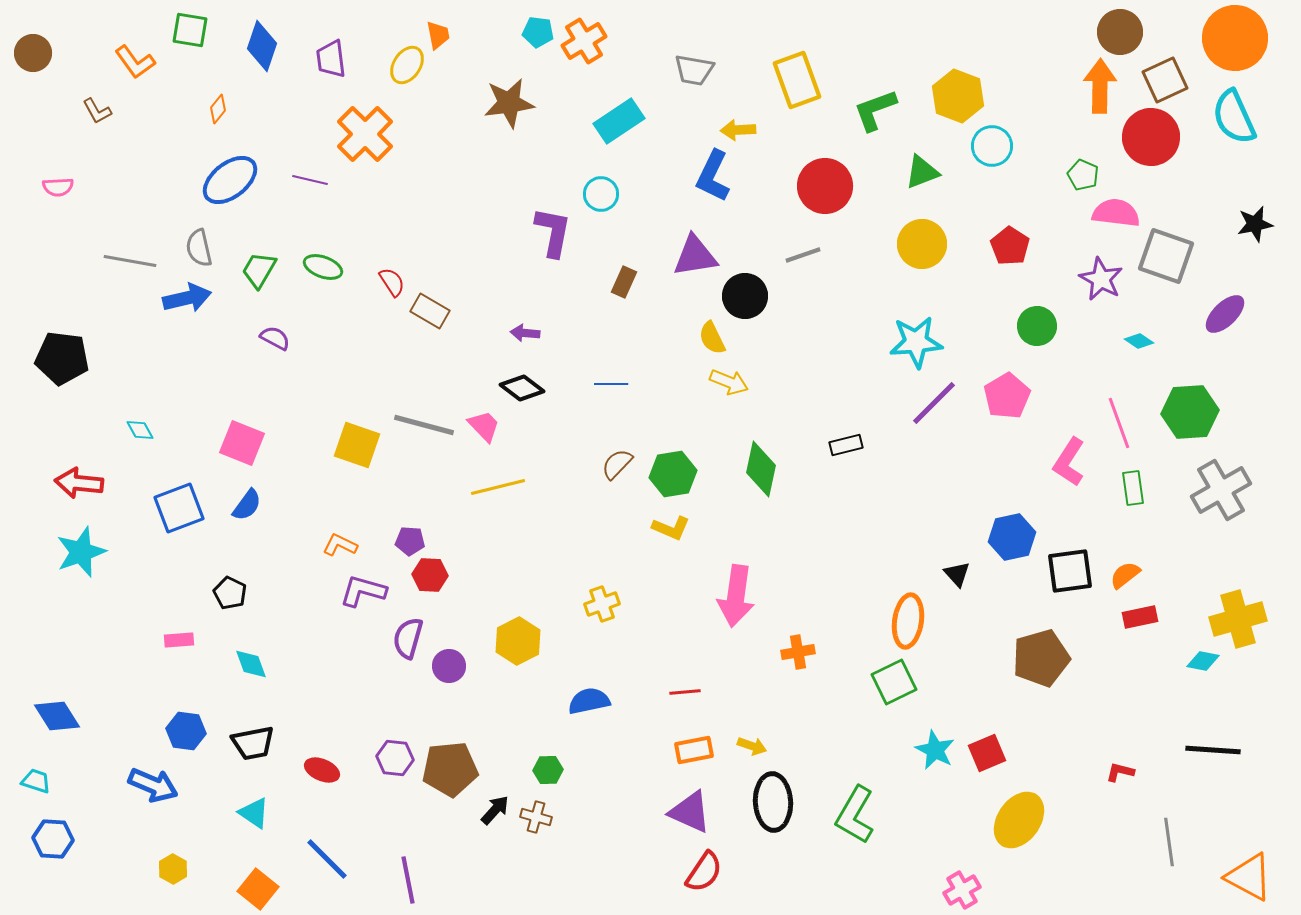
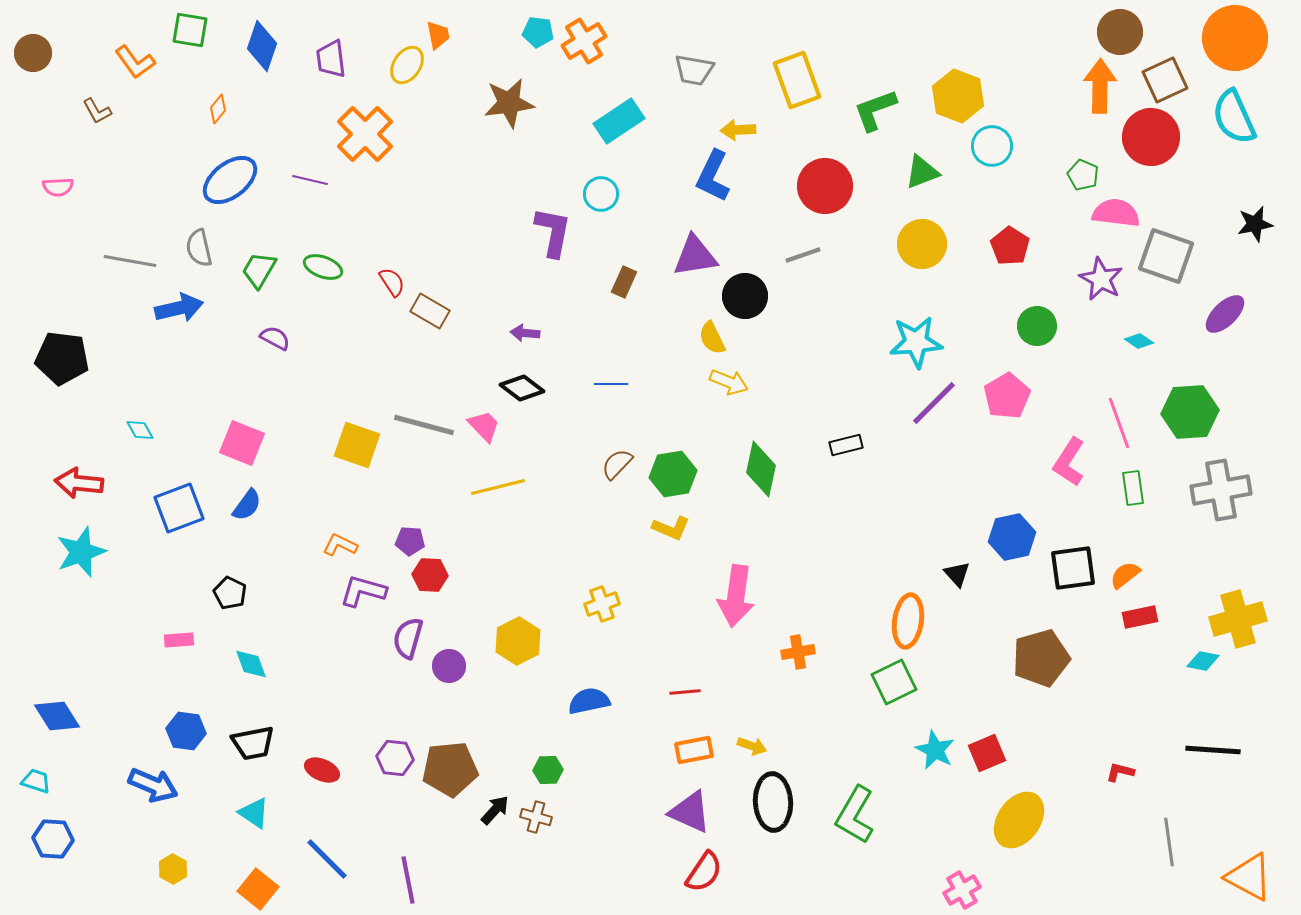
blue arrow at (187, 298): moved 8 px left, 10 px down
gray cross at (1221, 490): rotated 20 degrees clockwise
black square at (1070, 571): moved 3 px right, 3 px up
